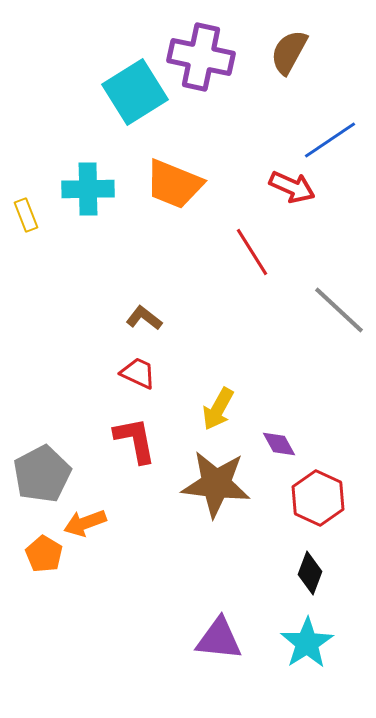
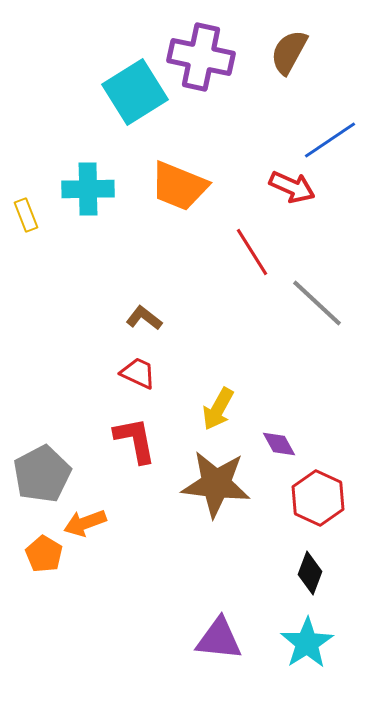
orange trapezoid: moved 5 px right, 2 px down
gray line: moved 22 px left, 7 px up
